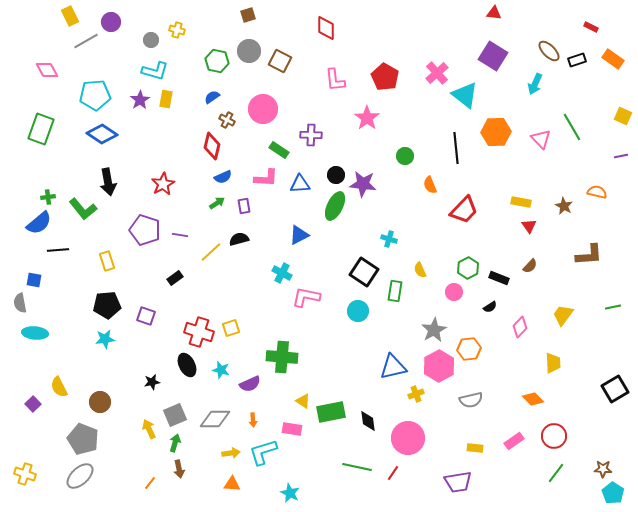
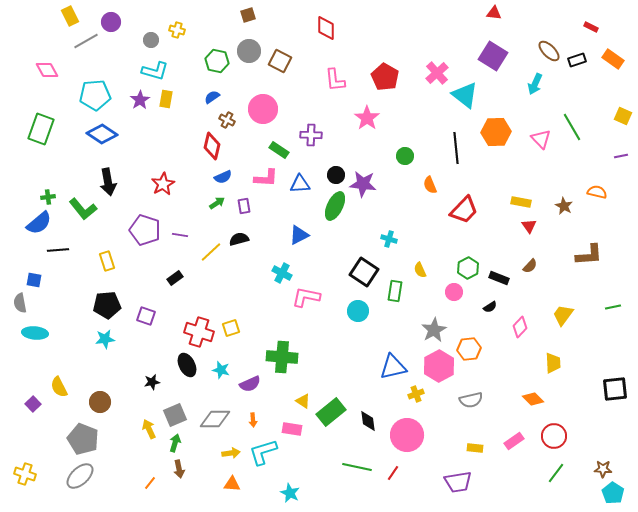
black square at (615, 389): rotated 24 degrees clockwise
green rectangle at (331, 412): rotated 28 degrees counterclockwise
pink circle at (408, 438): moved 1 px left, 3 px up
